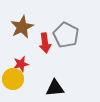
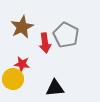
red star: moved 1 px right; rotated 21 degrees clockwise
